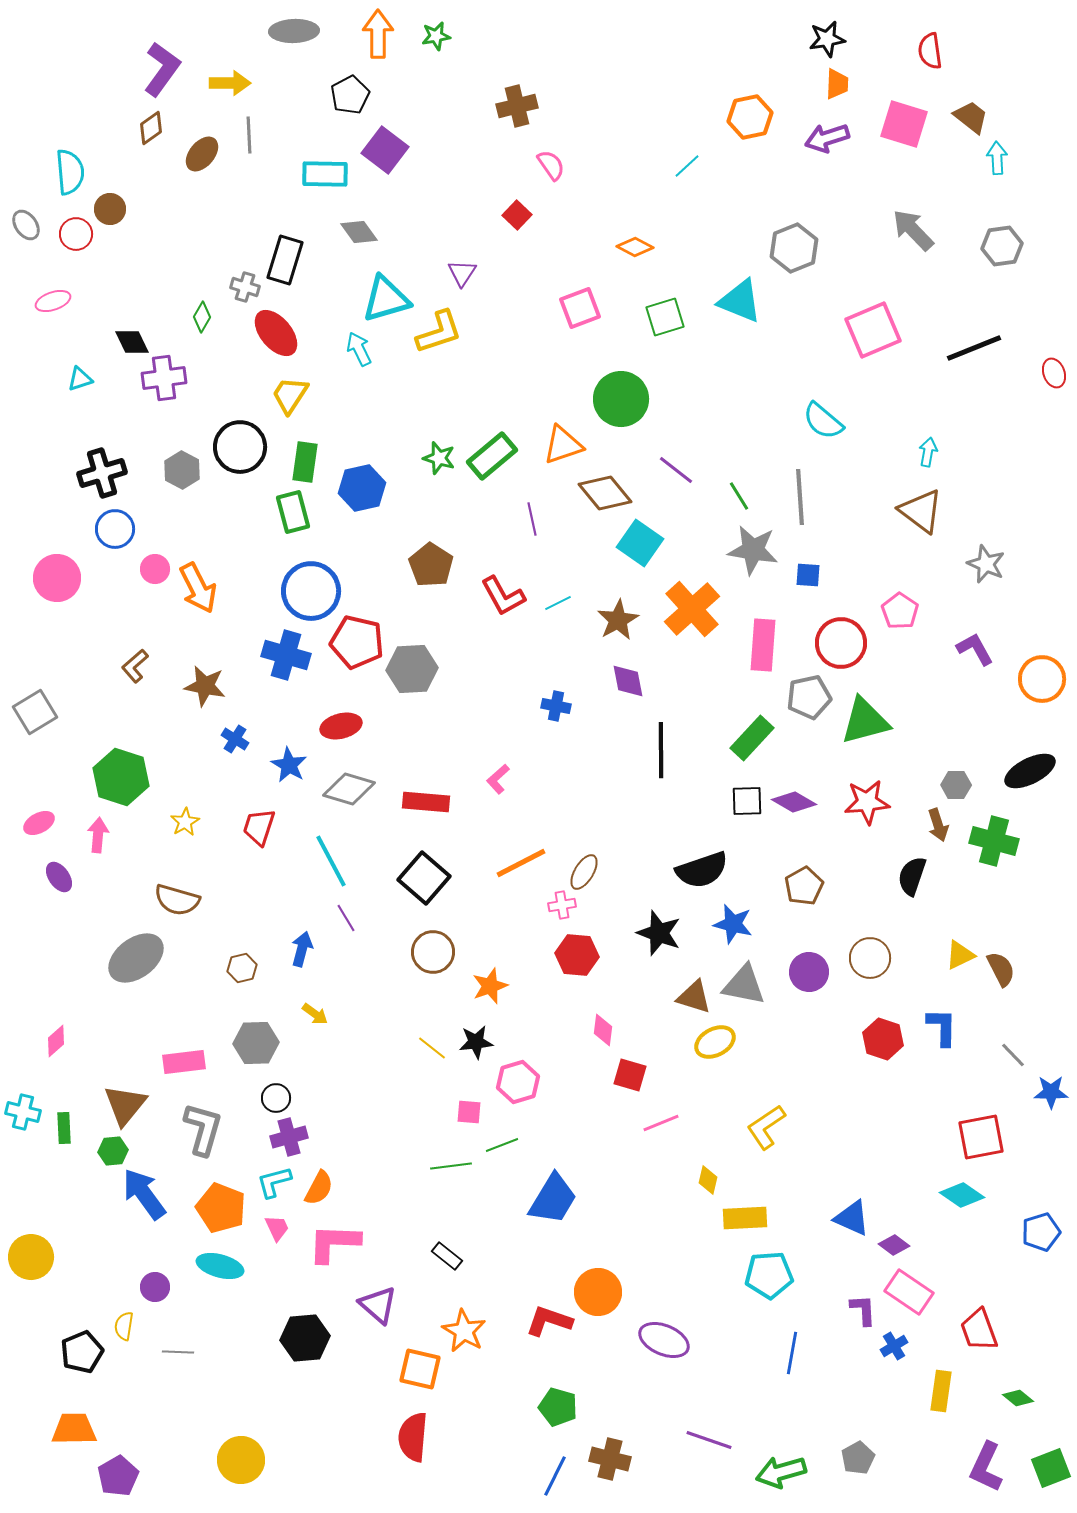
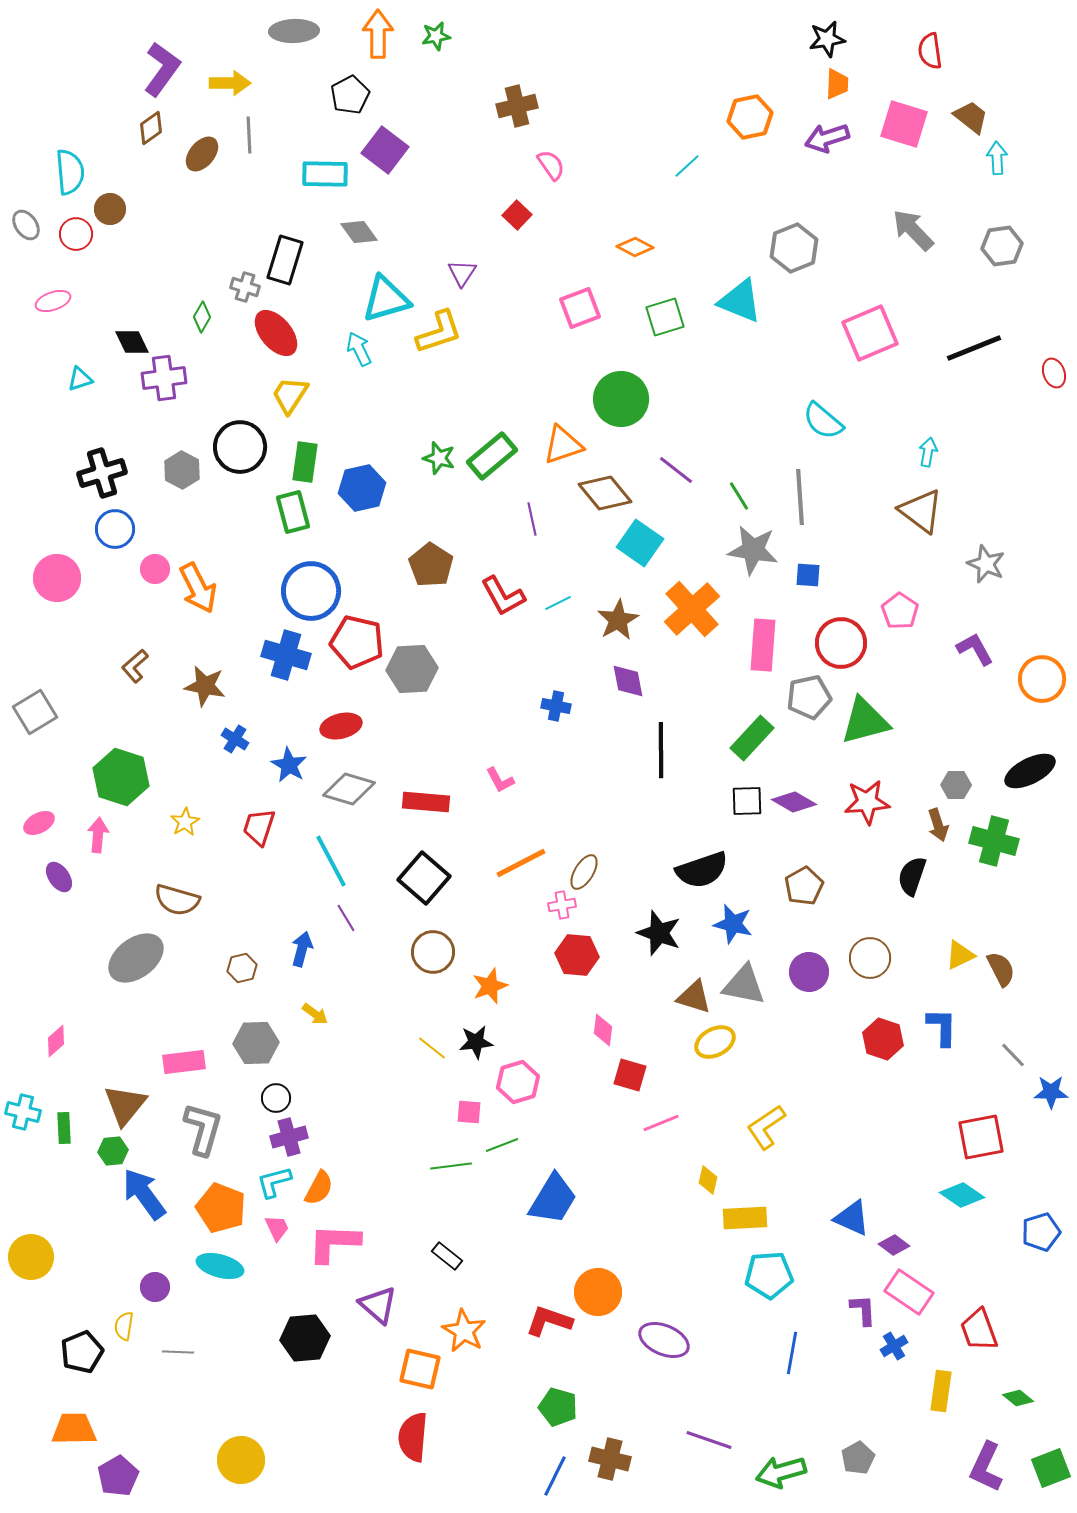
pink square at (873, 330): moved 3 px left, 3 px down
pink L-shape at (498, 779): moved 2 px right, 1 px down; rotated 76 degrees counterclockwise
